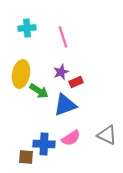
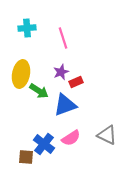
pink line: moved 1 px down
blue cross: rotated 35 degrees clockwise
